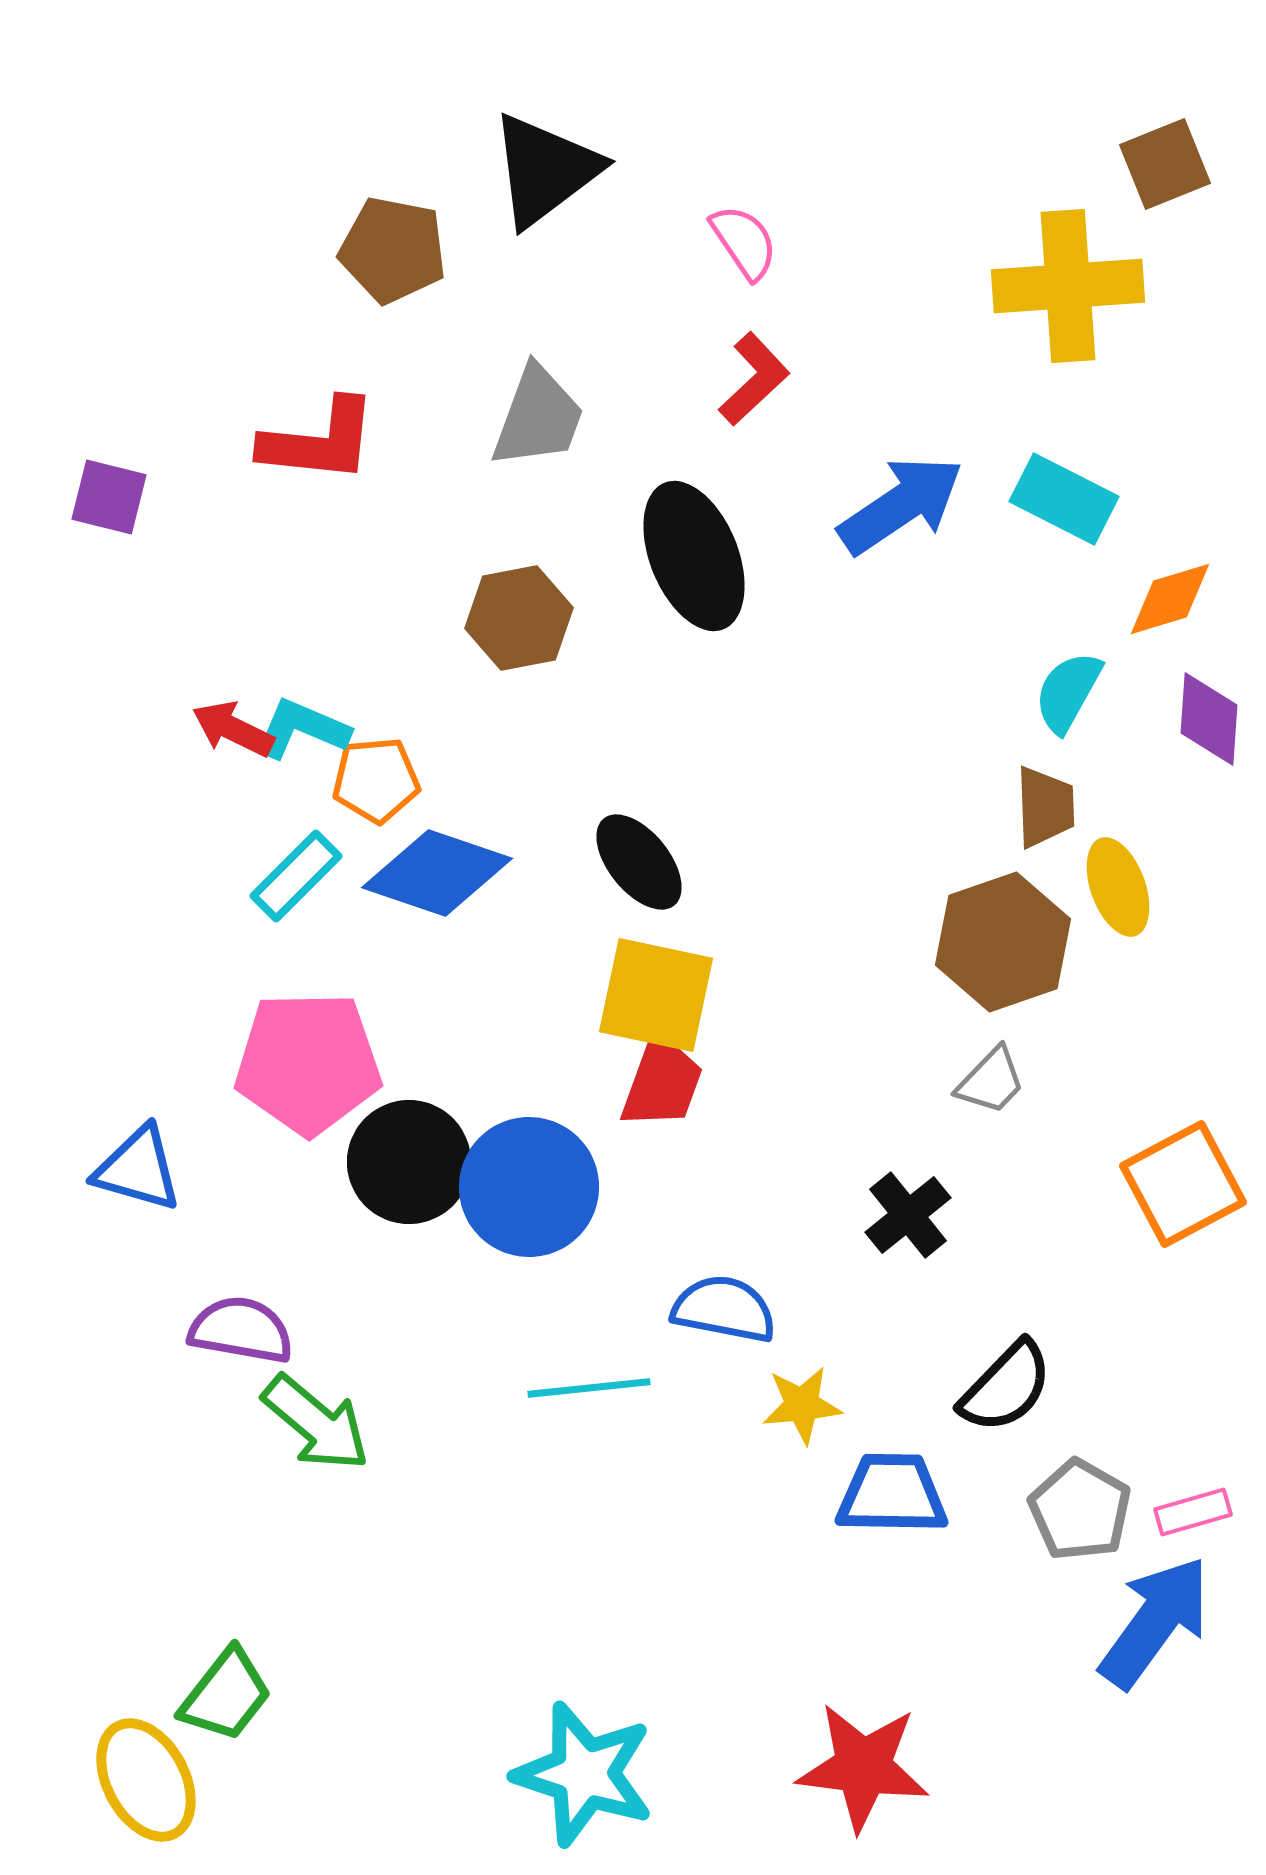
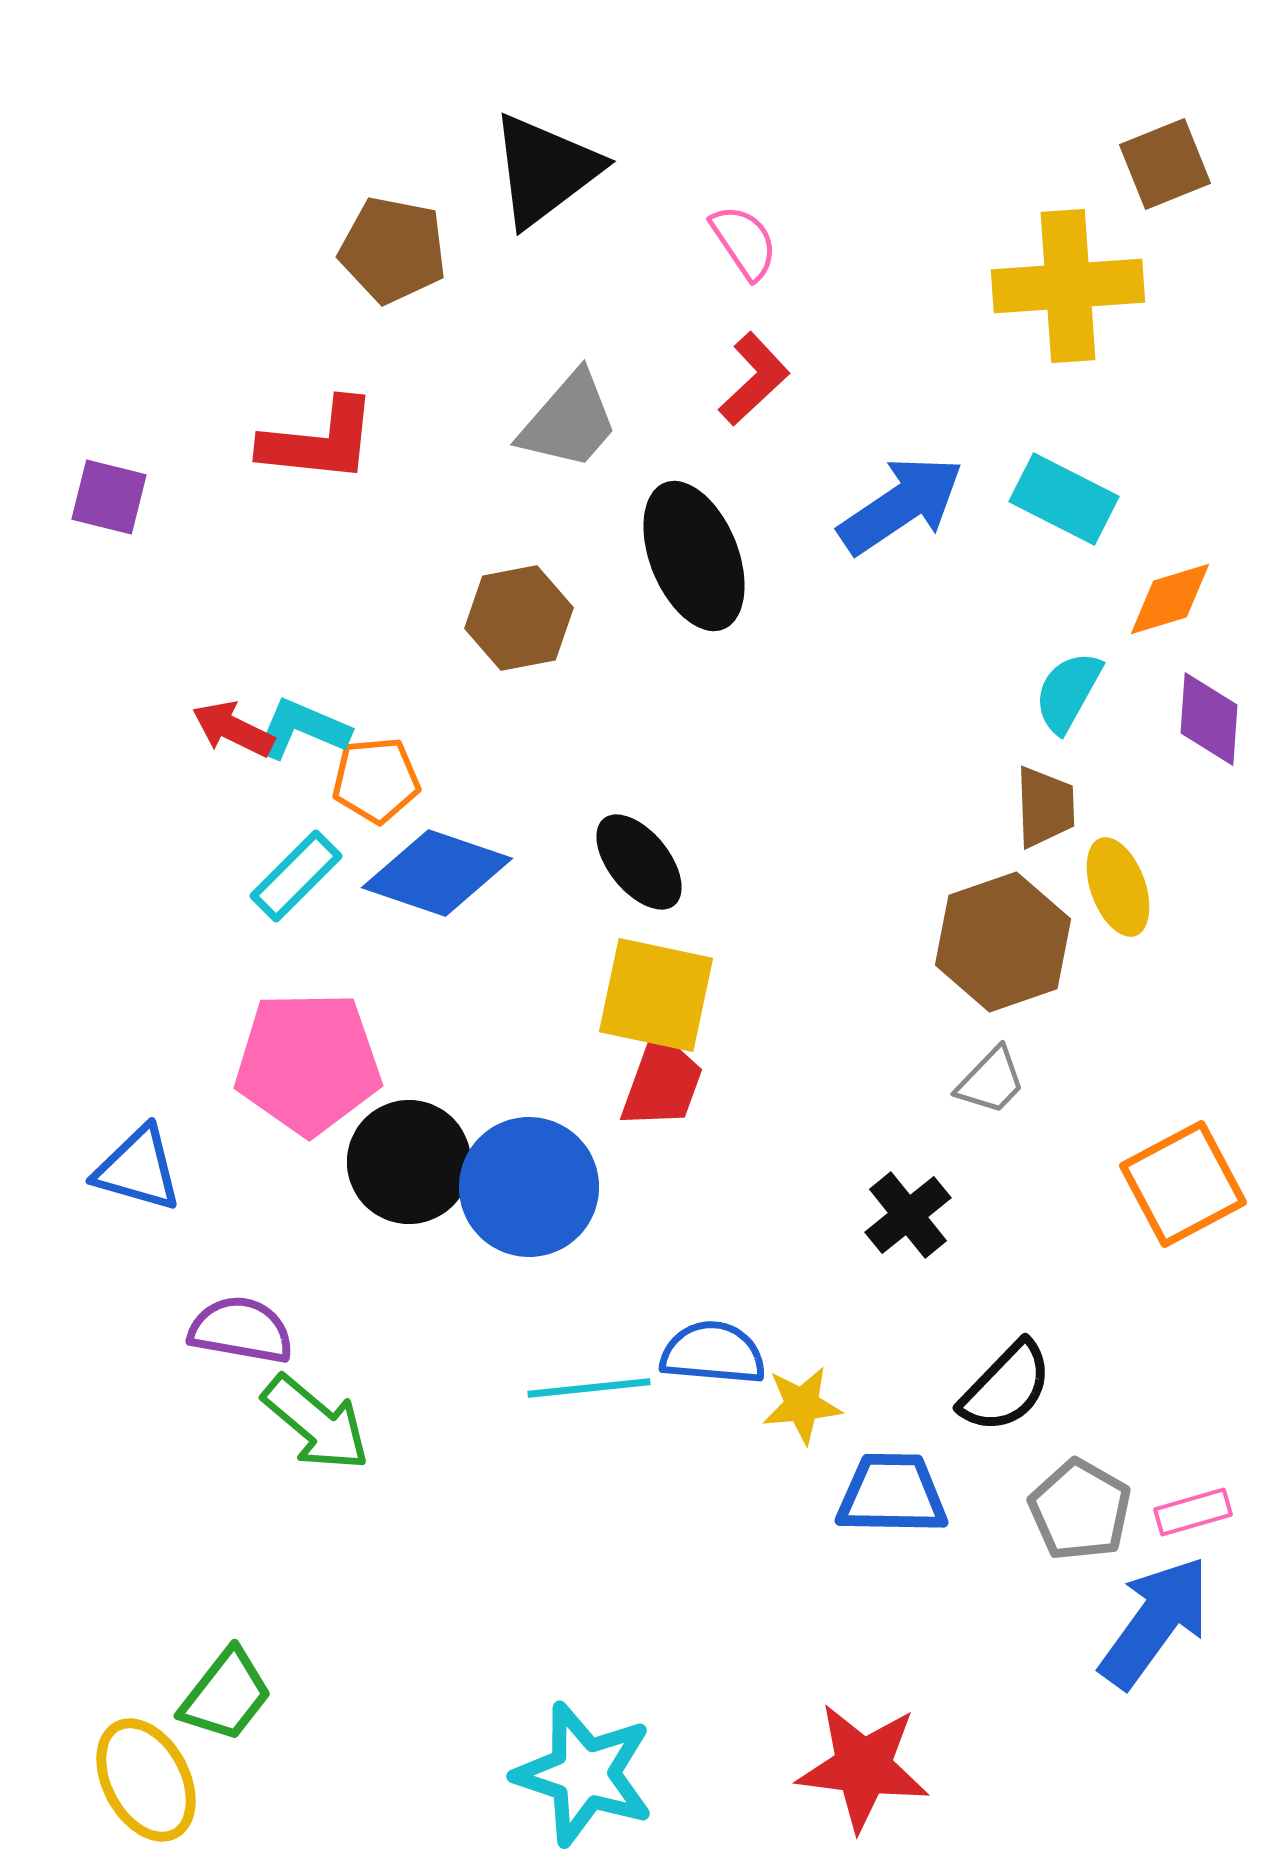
gray trapezoid at (538, 417): moved 31 px right, 4 px down; rotated 21 degrees clockwise
blue semicircle at (724, 1309): moved 11 px left, 44 px down; rotated 6 degrees counterclockwise
